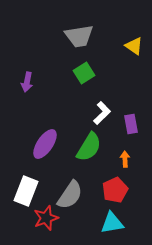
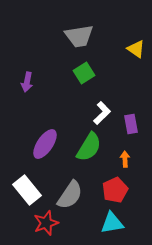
yellow triangle: moved 2 px right, 3 px down
white rectangle: moved 1 px right, 1 px up; rotated 60 degrees counterclockwise
red star: moved 5 px down
